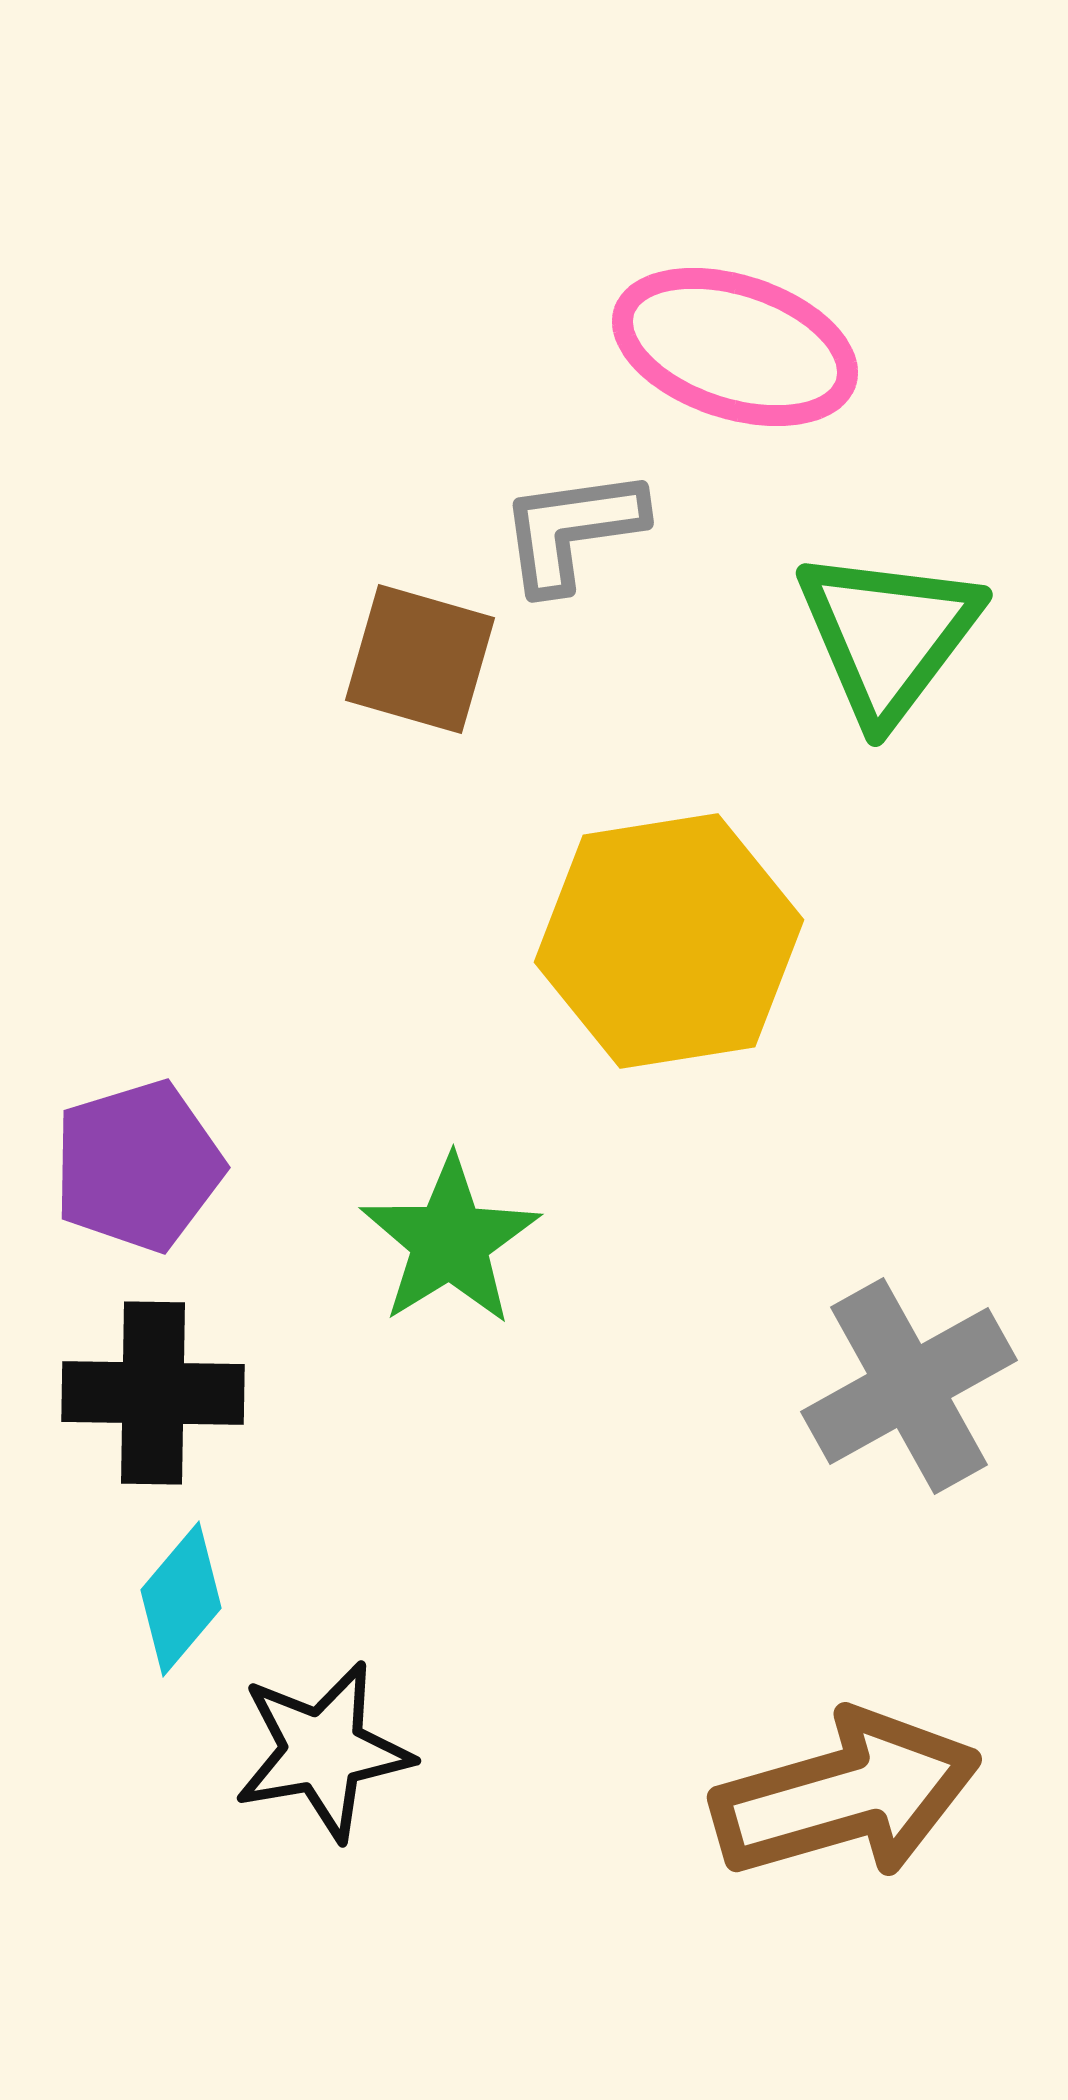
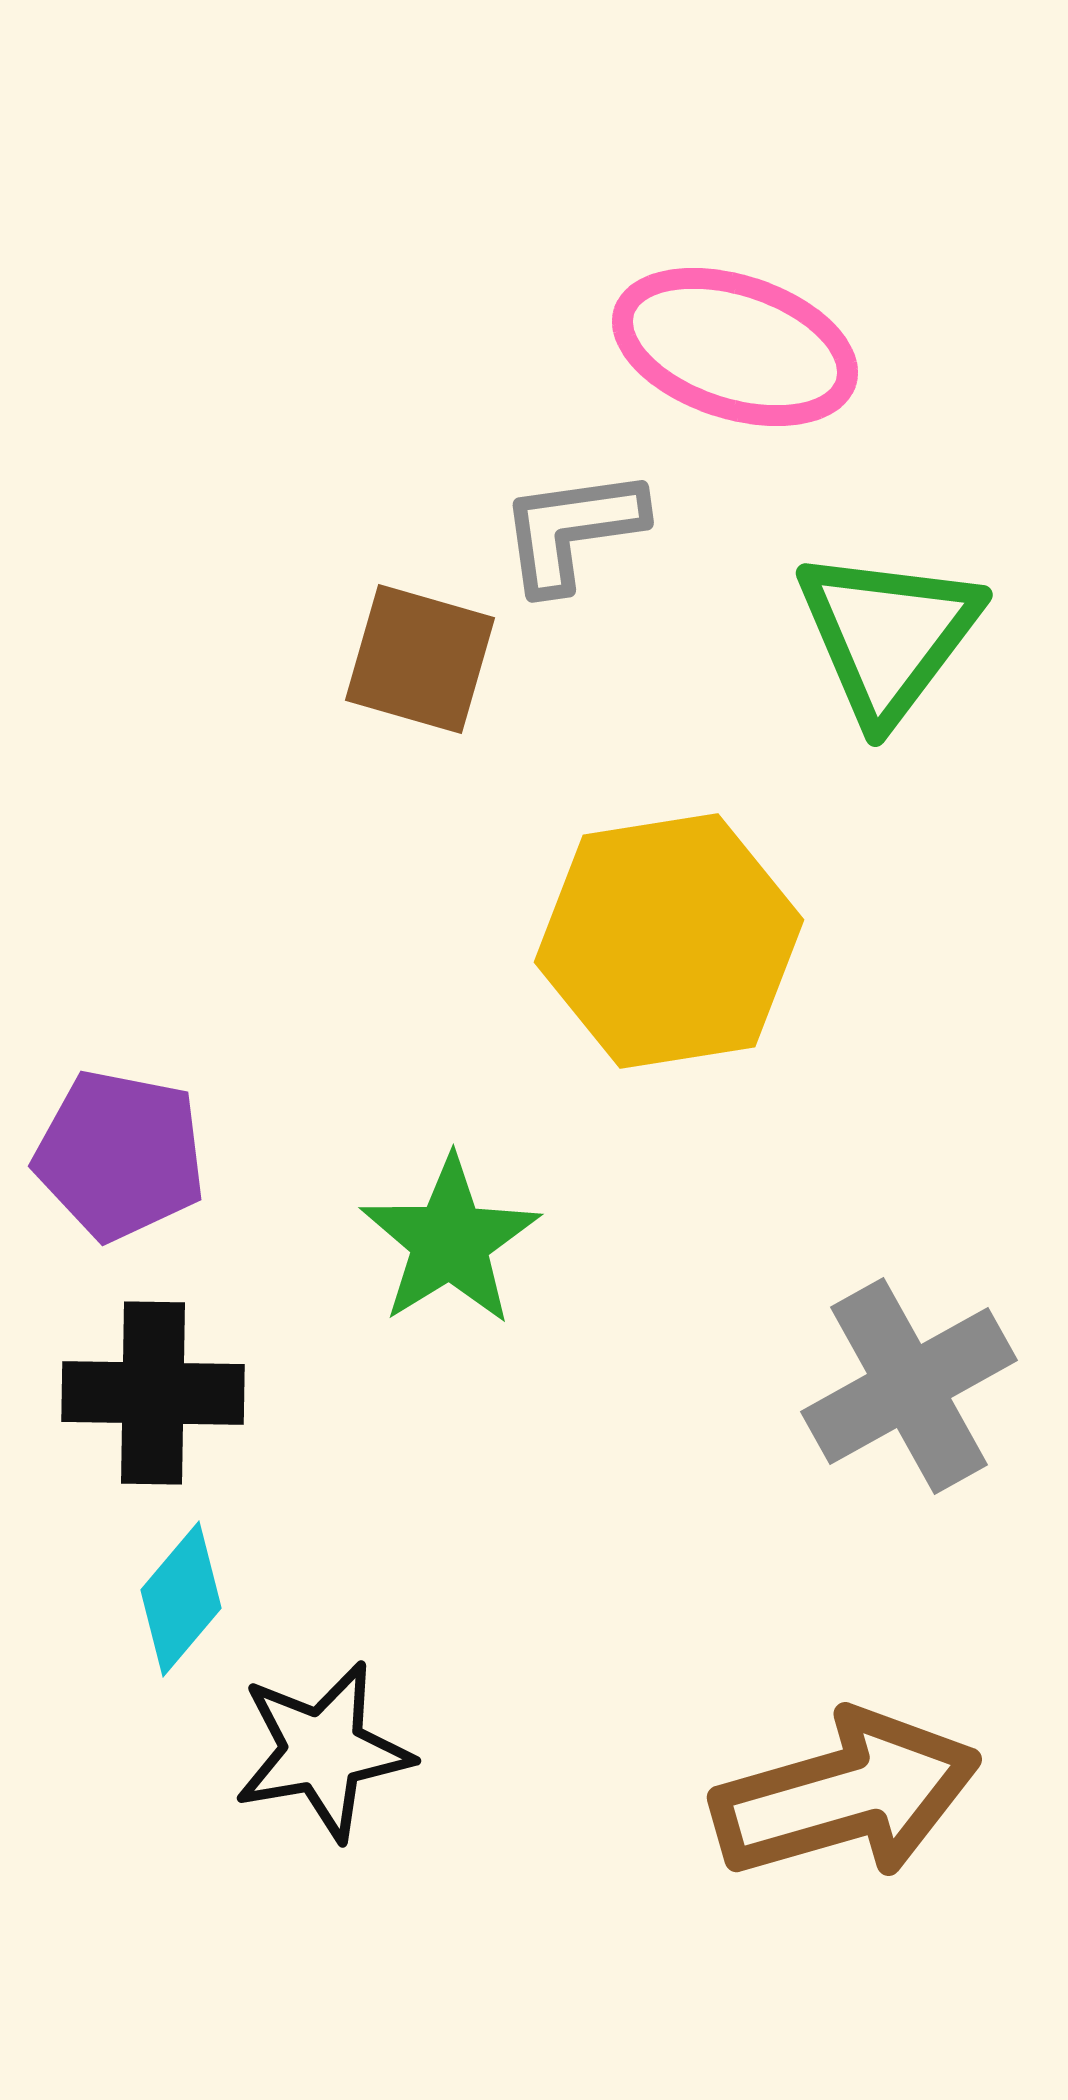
purple pentagon: moved 18 px left, 11 px up; rotated 28 degrees clockwise
